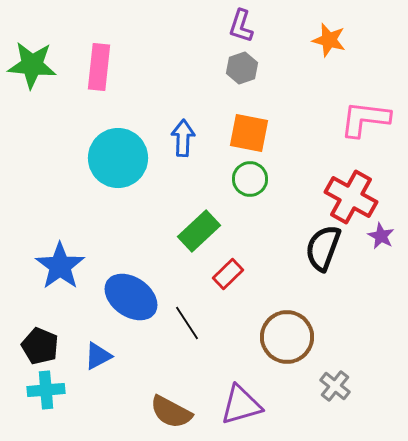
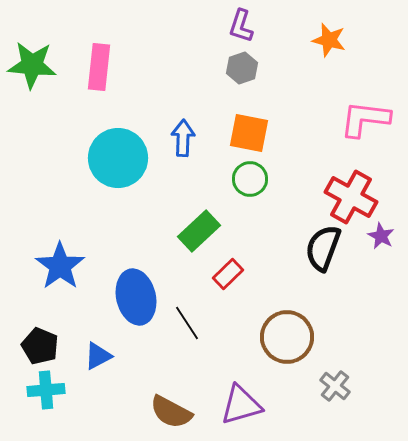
blue ellipse: moved 5 px right; rotated 42 degrees clockwise
